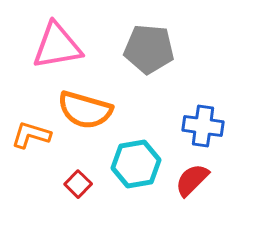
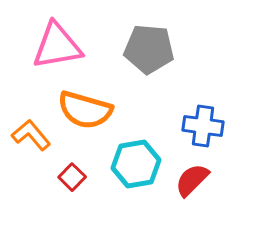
orange L-shape: rotated 33 degrees clockwise
red square: moved 6 px left, 7 px up
